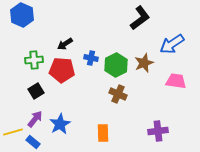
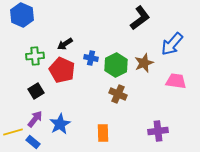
blue arrow: rotated 15 degrees counterclockwise
green cross: moved 1 px right, 4 px up
red pentagon: rotated 20 degrees clockwise
